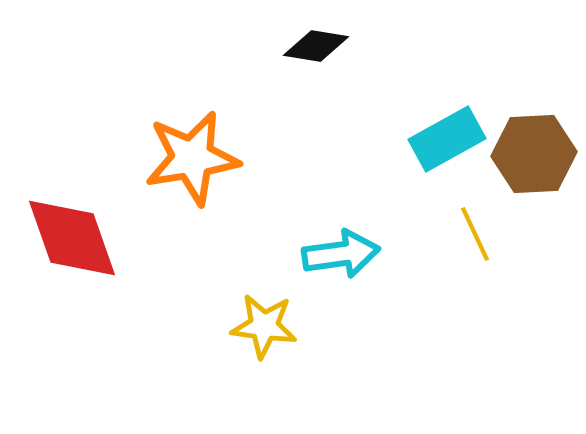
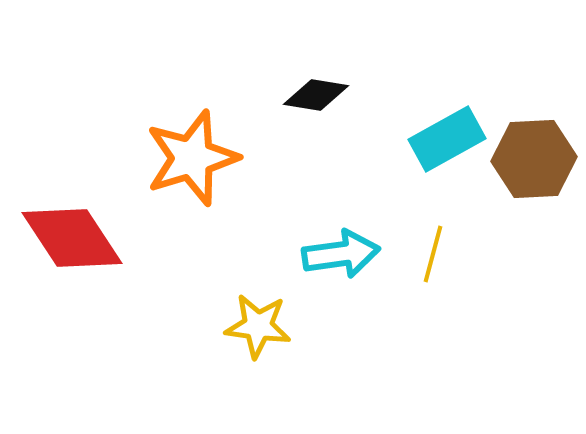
black diamond: moved 49 px down
brown hexagon: moved 5 px down
orange star: rotated 8 degrees counterclockwise
yellow line: moved 42 px left, 20 px down; rotated 40 degrees clockwise
red diamond: rotated 14 degrees counterclockwise
yellow star: moved 6 px left
